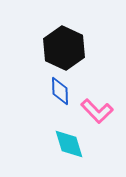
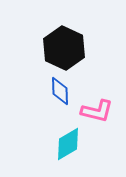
pink L-shape: rotated 32 degrees counterclockwise
cyan diamond: moved 1 px left; rotated 76 degrees clockwise
